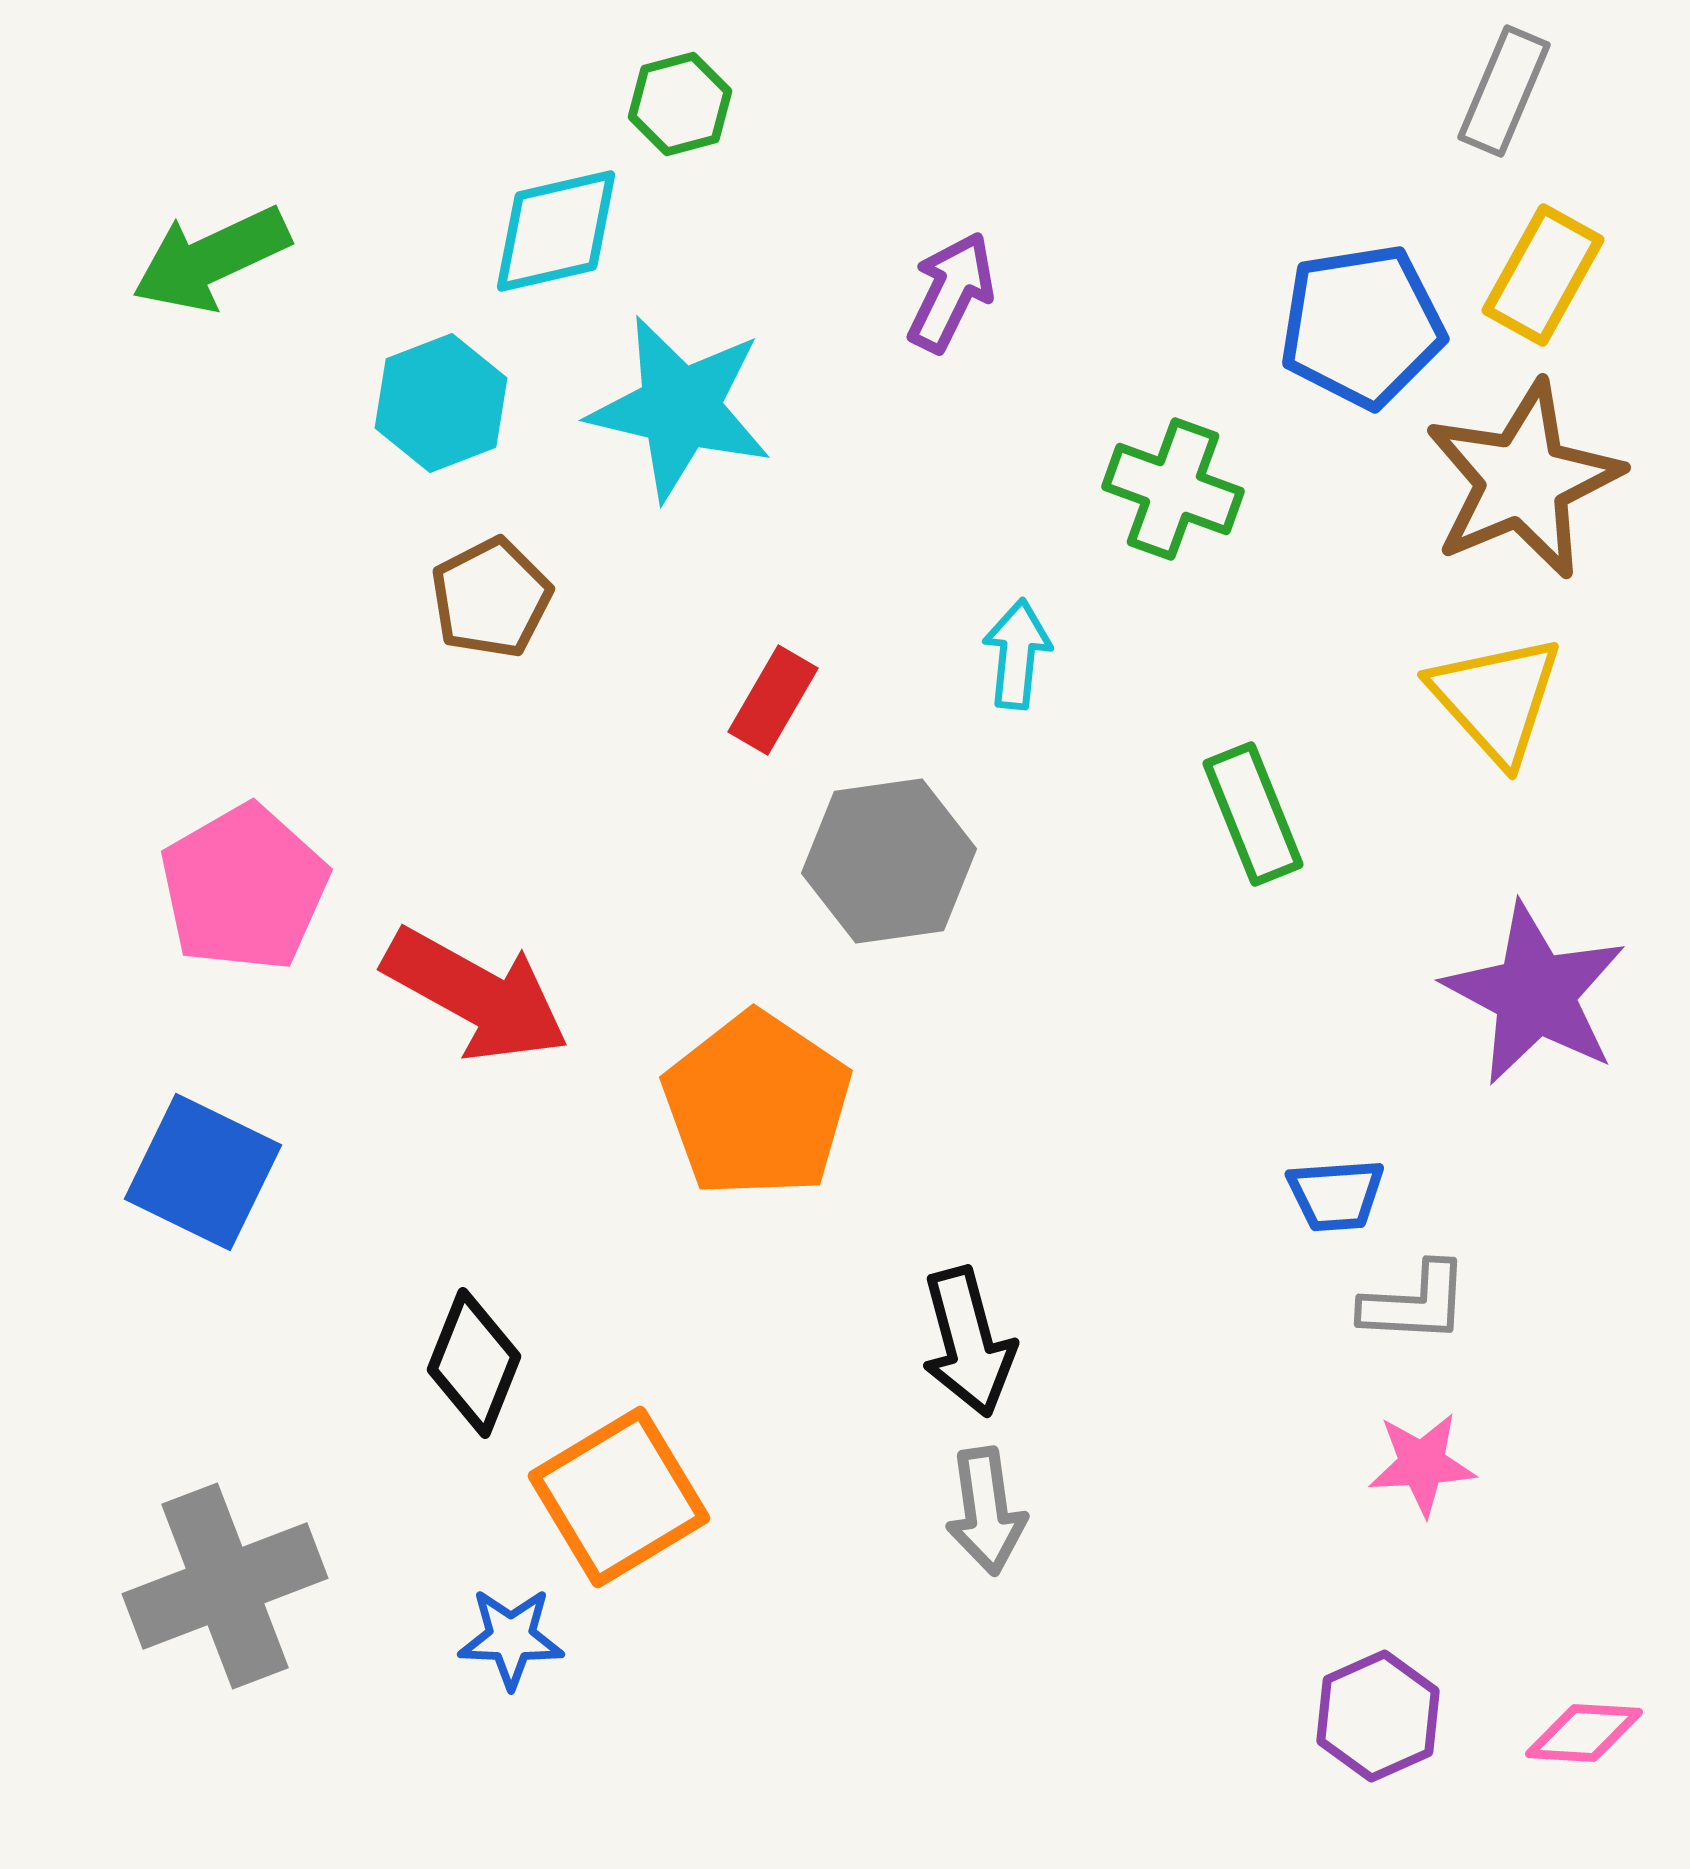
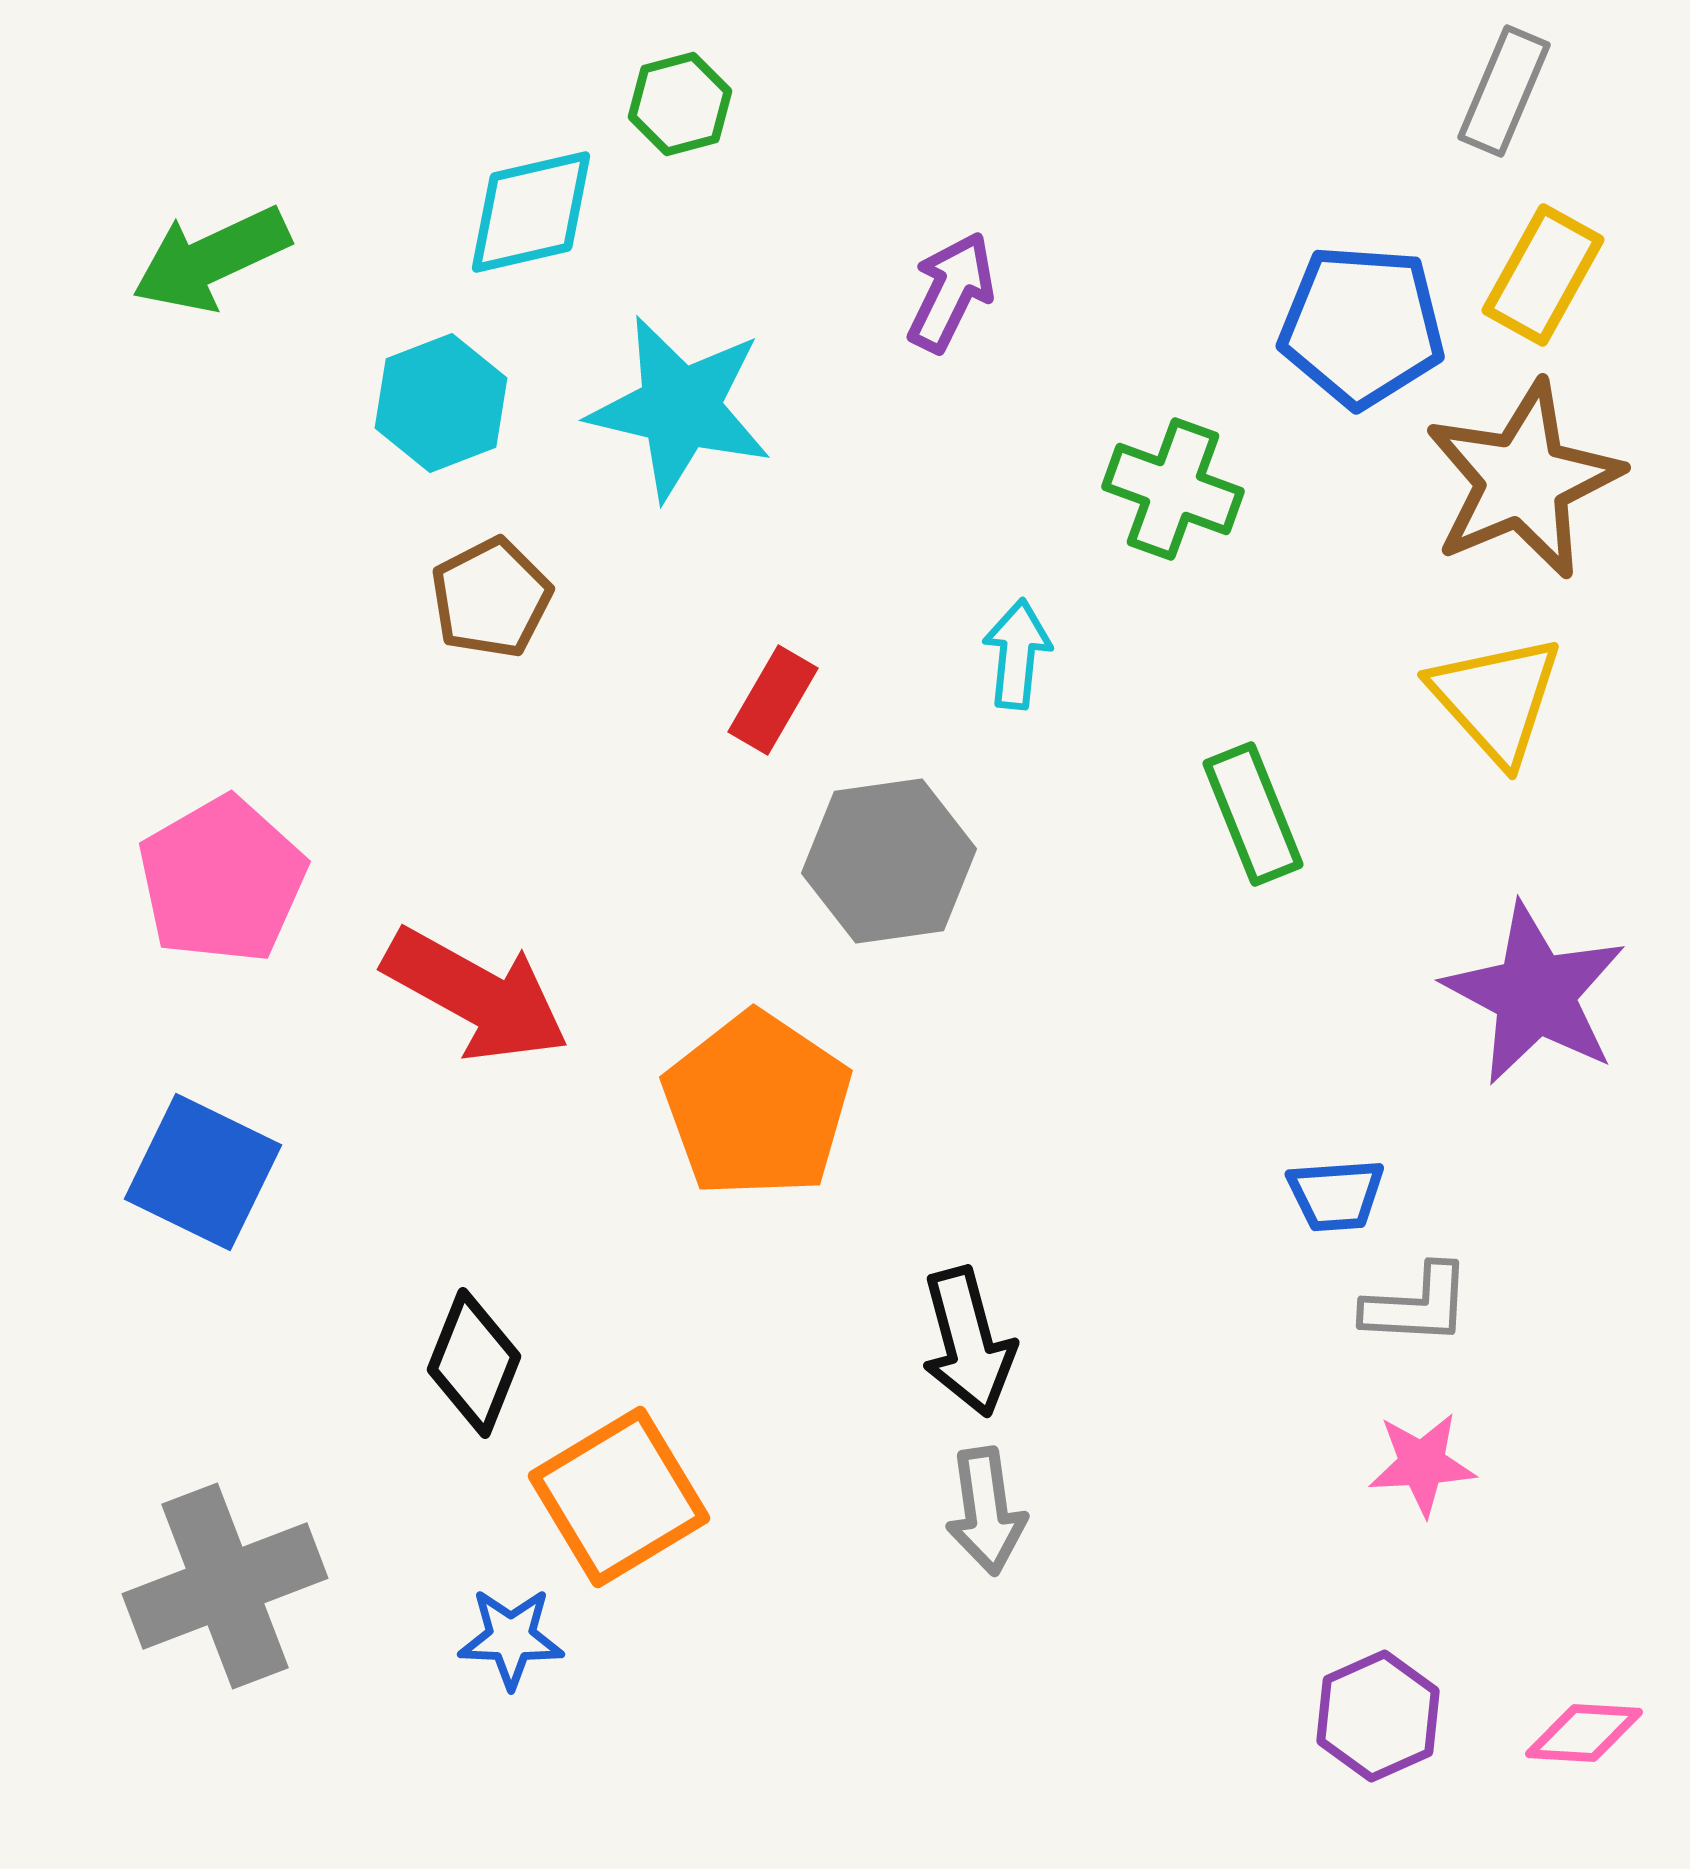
cyan diamond: moved 25 px left, 19 px up
blue pentagon: rotated 13 degrees clockwise
pink pentagon: moved 22 px left, 8 px up
gray L-shape: moved 2 px right, 2 px down
